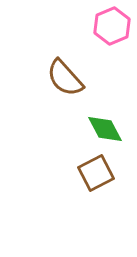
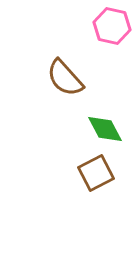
pink hexagon: rotated 24 degrees counterclockwise
